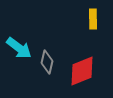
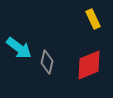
yellow rectangle: rotated 24 degrees counterclockwise
red diamond: moved 7 px right, 6 px up
